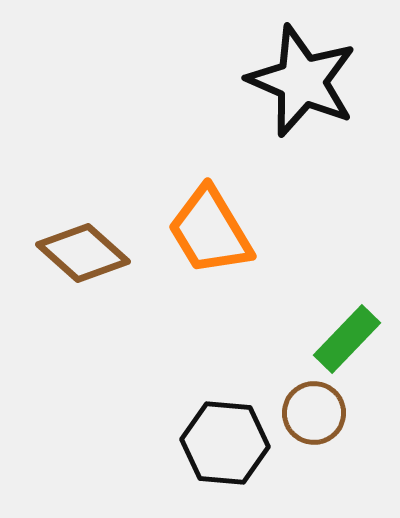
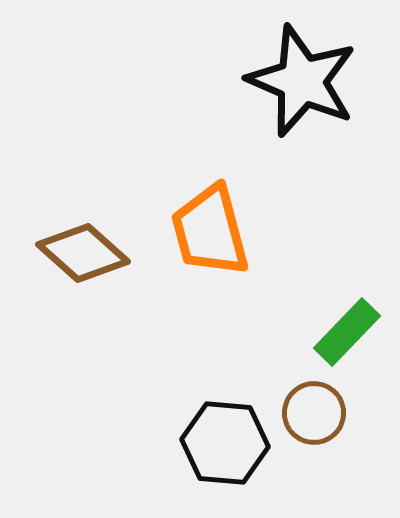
orange trapezoid: rotated 16 degrees clockwise
green rectangle: moved 7 px up
